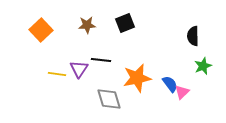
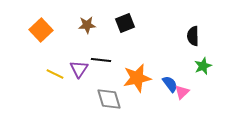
yellow line: moved 2 px left; rotated 18 degrees clockwise
